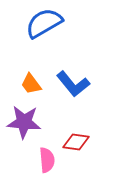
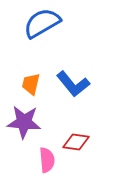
blue semicircle: moved 2 px left
orange trapezoid: rotated 50 degrees clockwise
